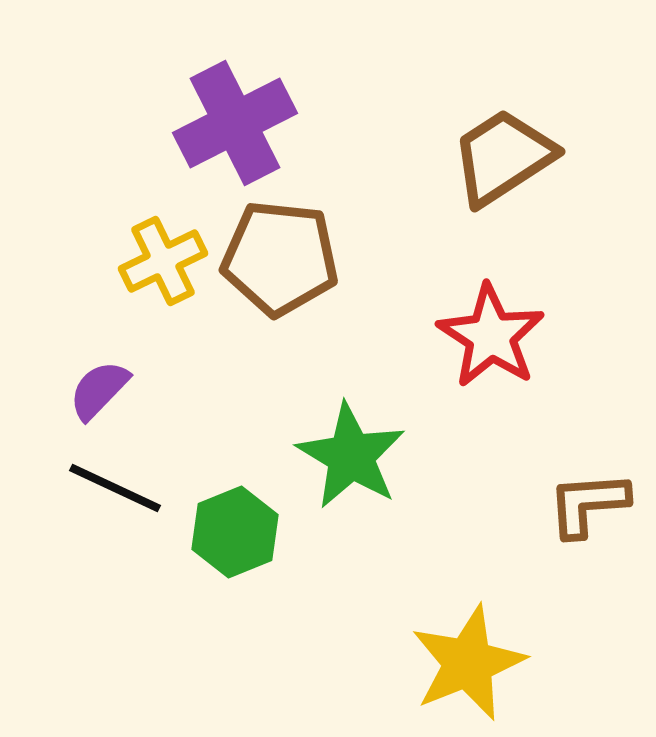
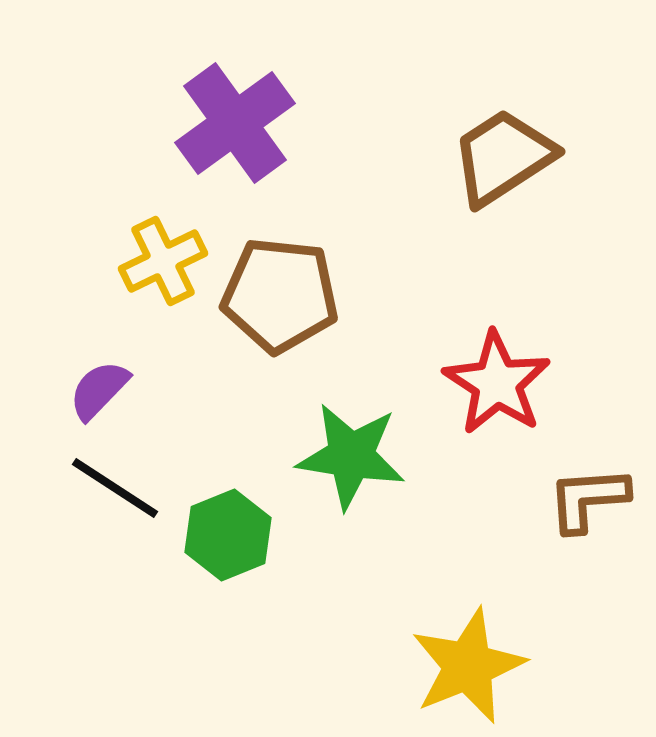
purple cross: rotated 9 degrees counterclockwise
brown pentagon: moved 37 px down
red star: moved 6 px right, 47 px down
green star: rotated 22 degrees counterclockwise
black line: rotated 8 degrees clockwise
brown L-shape: moved 5 px up
green hexagon: moved 7 px left, 3 px down
yellow star: moved 3 px down
